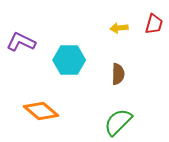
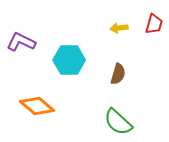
brown semicircle: rotated 15 degrees clockwise
orange diamond: moved 4 px left, 5 px up
green semicircle: rotated 92 degrees counterclockwise
